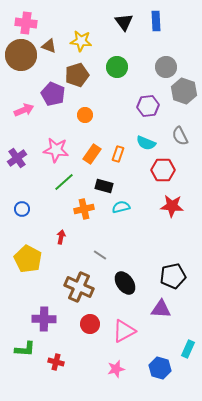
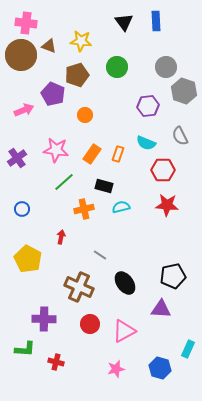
red star at (172, 206): moved 5 px left, 1 px up
